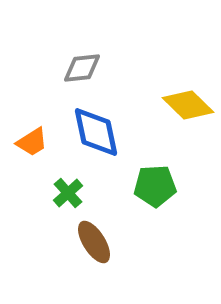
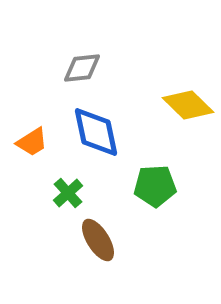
brown ellipse: moved 4 px right, 2 px up
